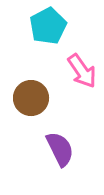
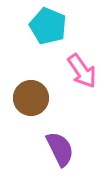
cyan pentagon: rotated 21 degrees counterclockwise
